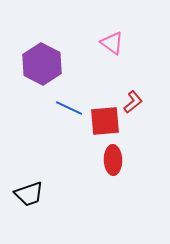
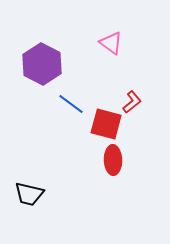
pink triangle: moved 1 px left
red L-shape: moved 1 px left
blue line: moved 2 px right, 4 px up; rotated 12 degrees clockwise
red square: moved 1 px right, 3 px down; rotated 20 degrees clockwise
black trapezoid: rotated 32 degrees clockwise
